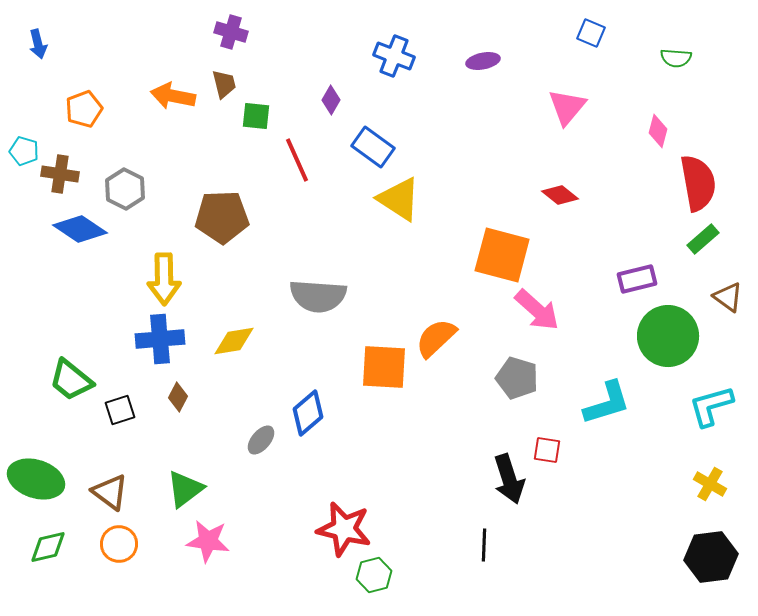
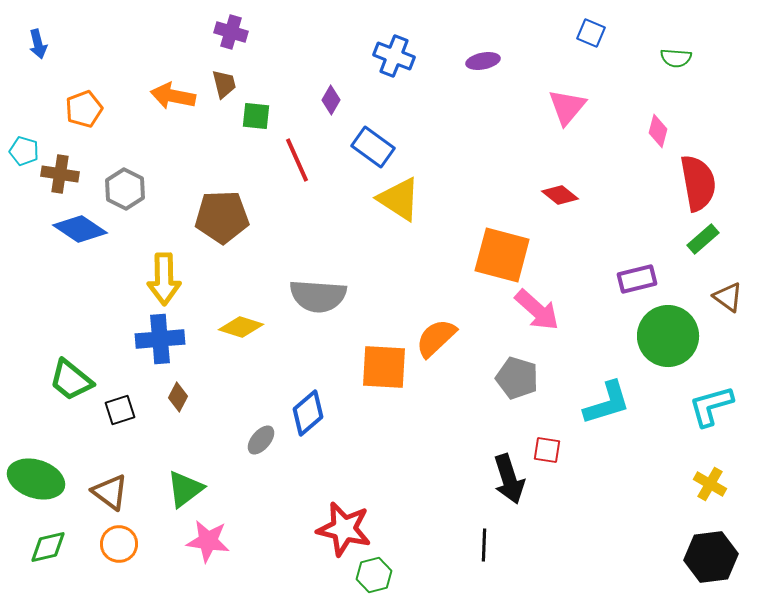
yellow diamond at (234, 341): moved 7 px right, 14 px up; rotated 27 degrees clockwise
